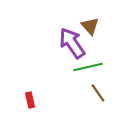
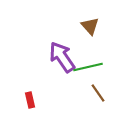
purple arrow: moved 10 px left, 14 px down
